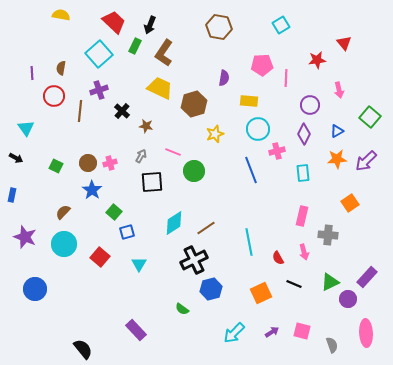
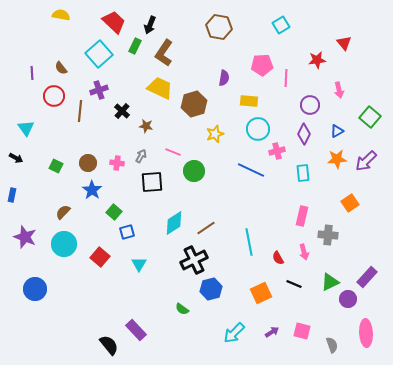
brown semicircle at (61, 68): rotated 48 degrees counterclockwise
pink cross at (110, 163): moved 7 px right; rotated 24 degrees clockwise
blue line at (251, 170): rotated 44 degrees counterclockwise
black semicircle at (83, 349): moved 26 px right, 4 px up
